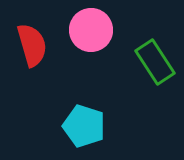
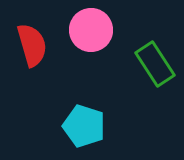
green rectangle: moved 2 px down
